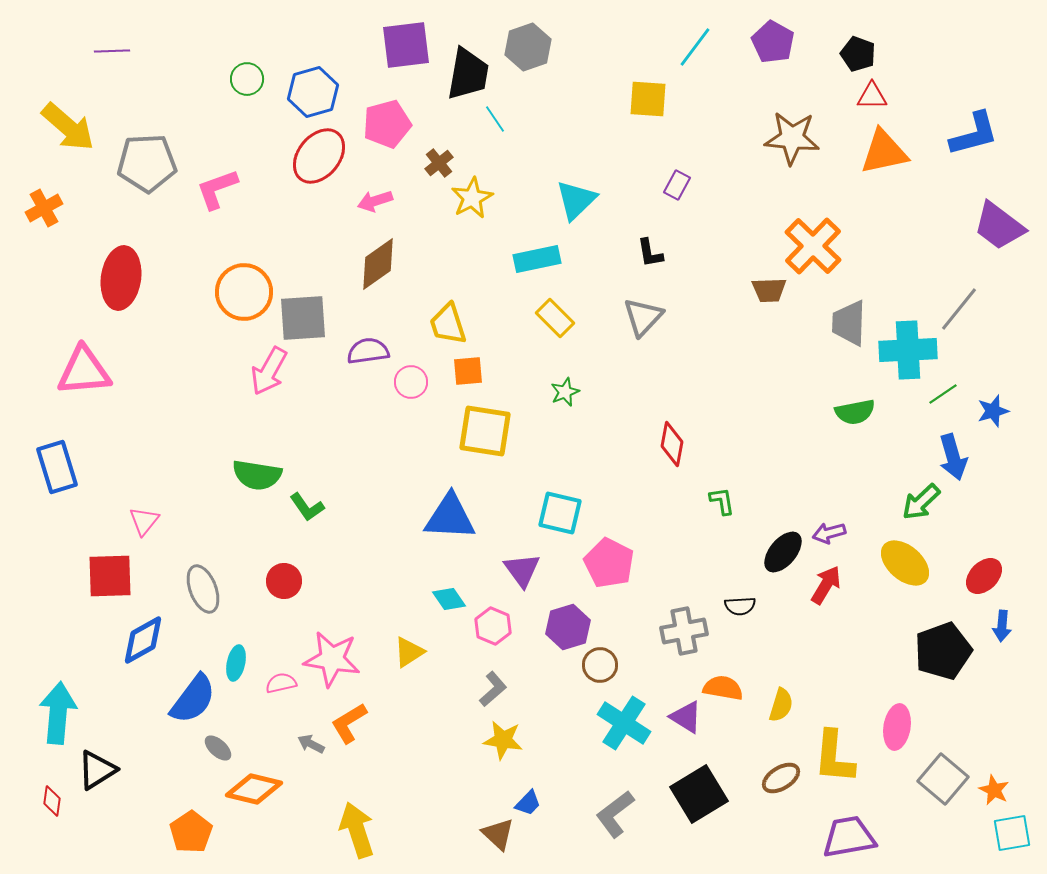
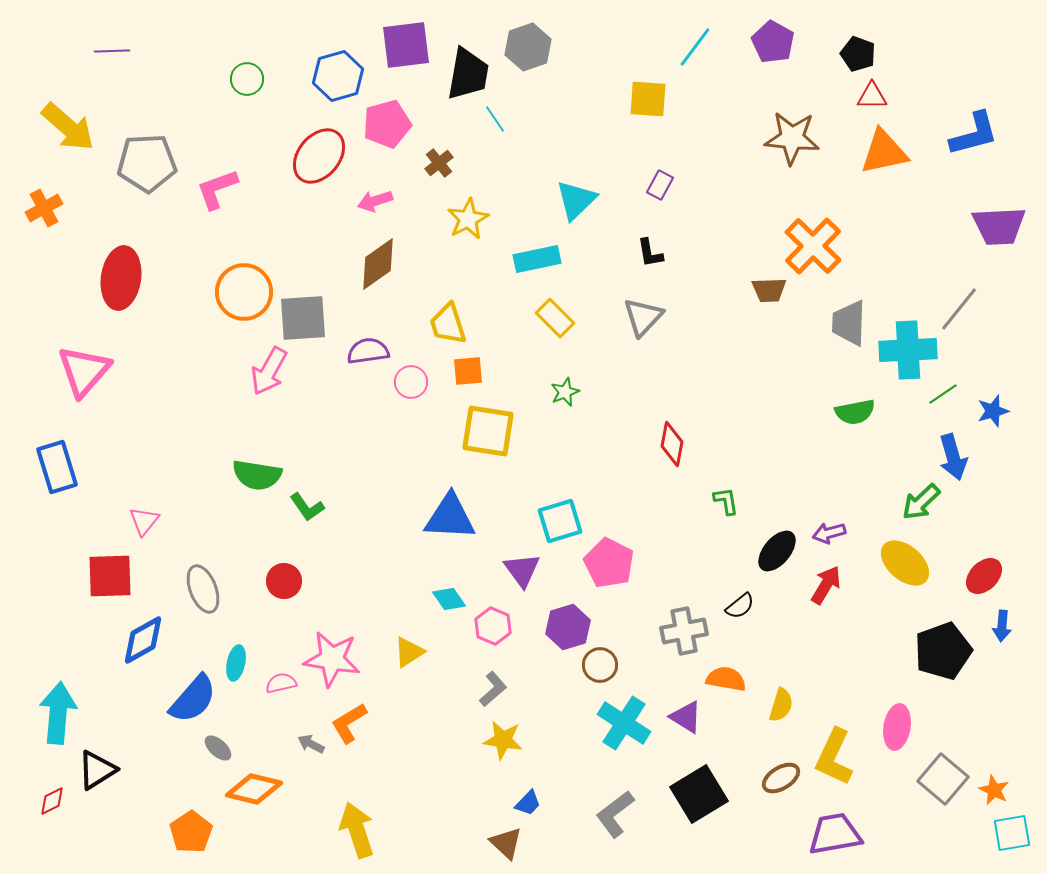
blue hexagon at (313, 92): moved 25 px right, 16 px up
purple rectangle at (677, 185): moved 17 px left
yellow star at (472, 198): moved 4 px left, 21 px down
purple trapezoid at (999, 226): rotated 40 degrees counterclockwise
pink triangle at (84, 371): rotated 44 degrees counterclockwise
yellow square at (485, 431): moved 3 px right
green L-shape at (722, 501): moved 4 px right
cyan square at (560, 513): moved 8 px down; rotated 30 degrees counterclockwise
black ellipse at (783, 552): moved 6 px left, 1 px up
black semicircle at (740, 606): rotated 36 degrees counterclockwise
orange semicircle at (723, 688): moved 3 px right, 9 px up
blue semicircle at (193, 699): rotated 4 degrees clockwise
yellow L-shape at (834, 757): rotated 20 degrees clockwise
red diamond at (52, 801): rotated 56 degrees clockwise
brown triangle at (498, 834): moved 8 px right, 9 px down
purple trapezoid at (849, 837): moved 14 px left, 3 px up
